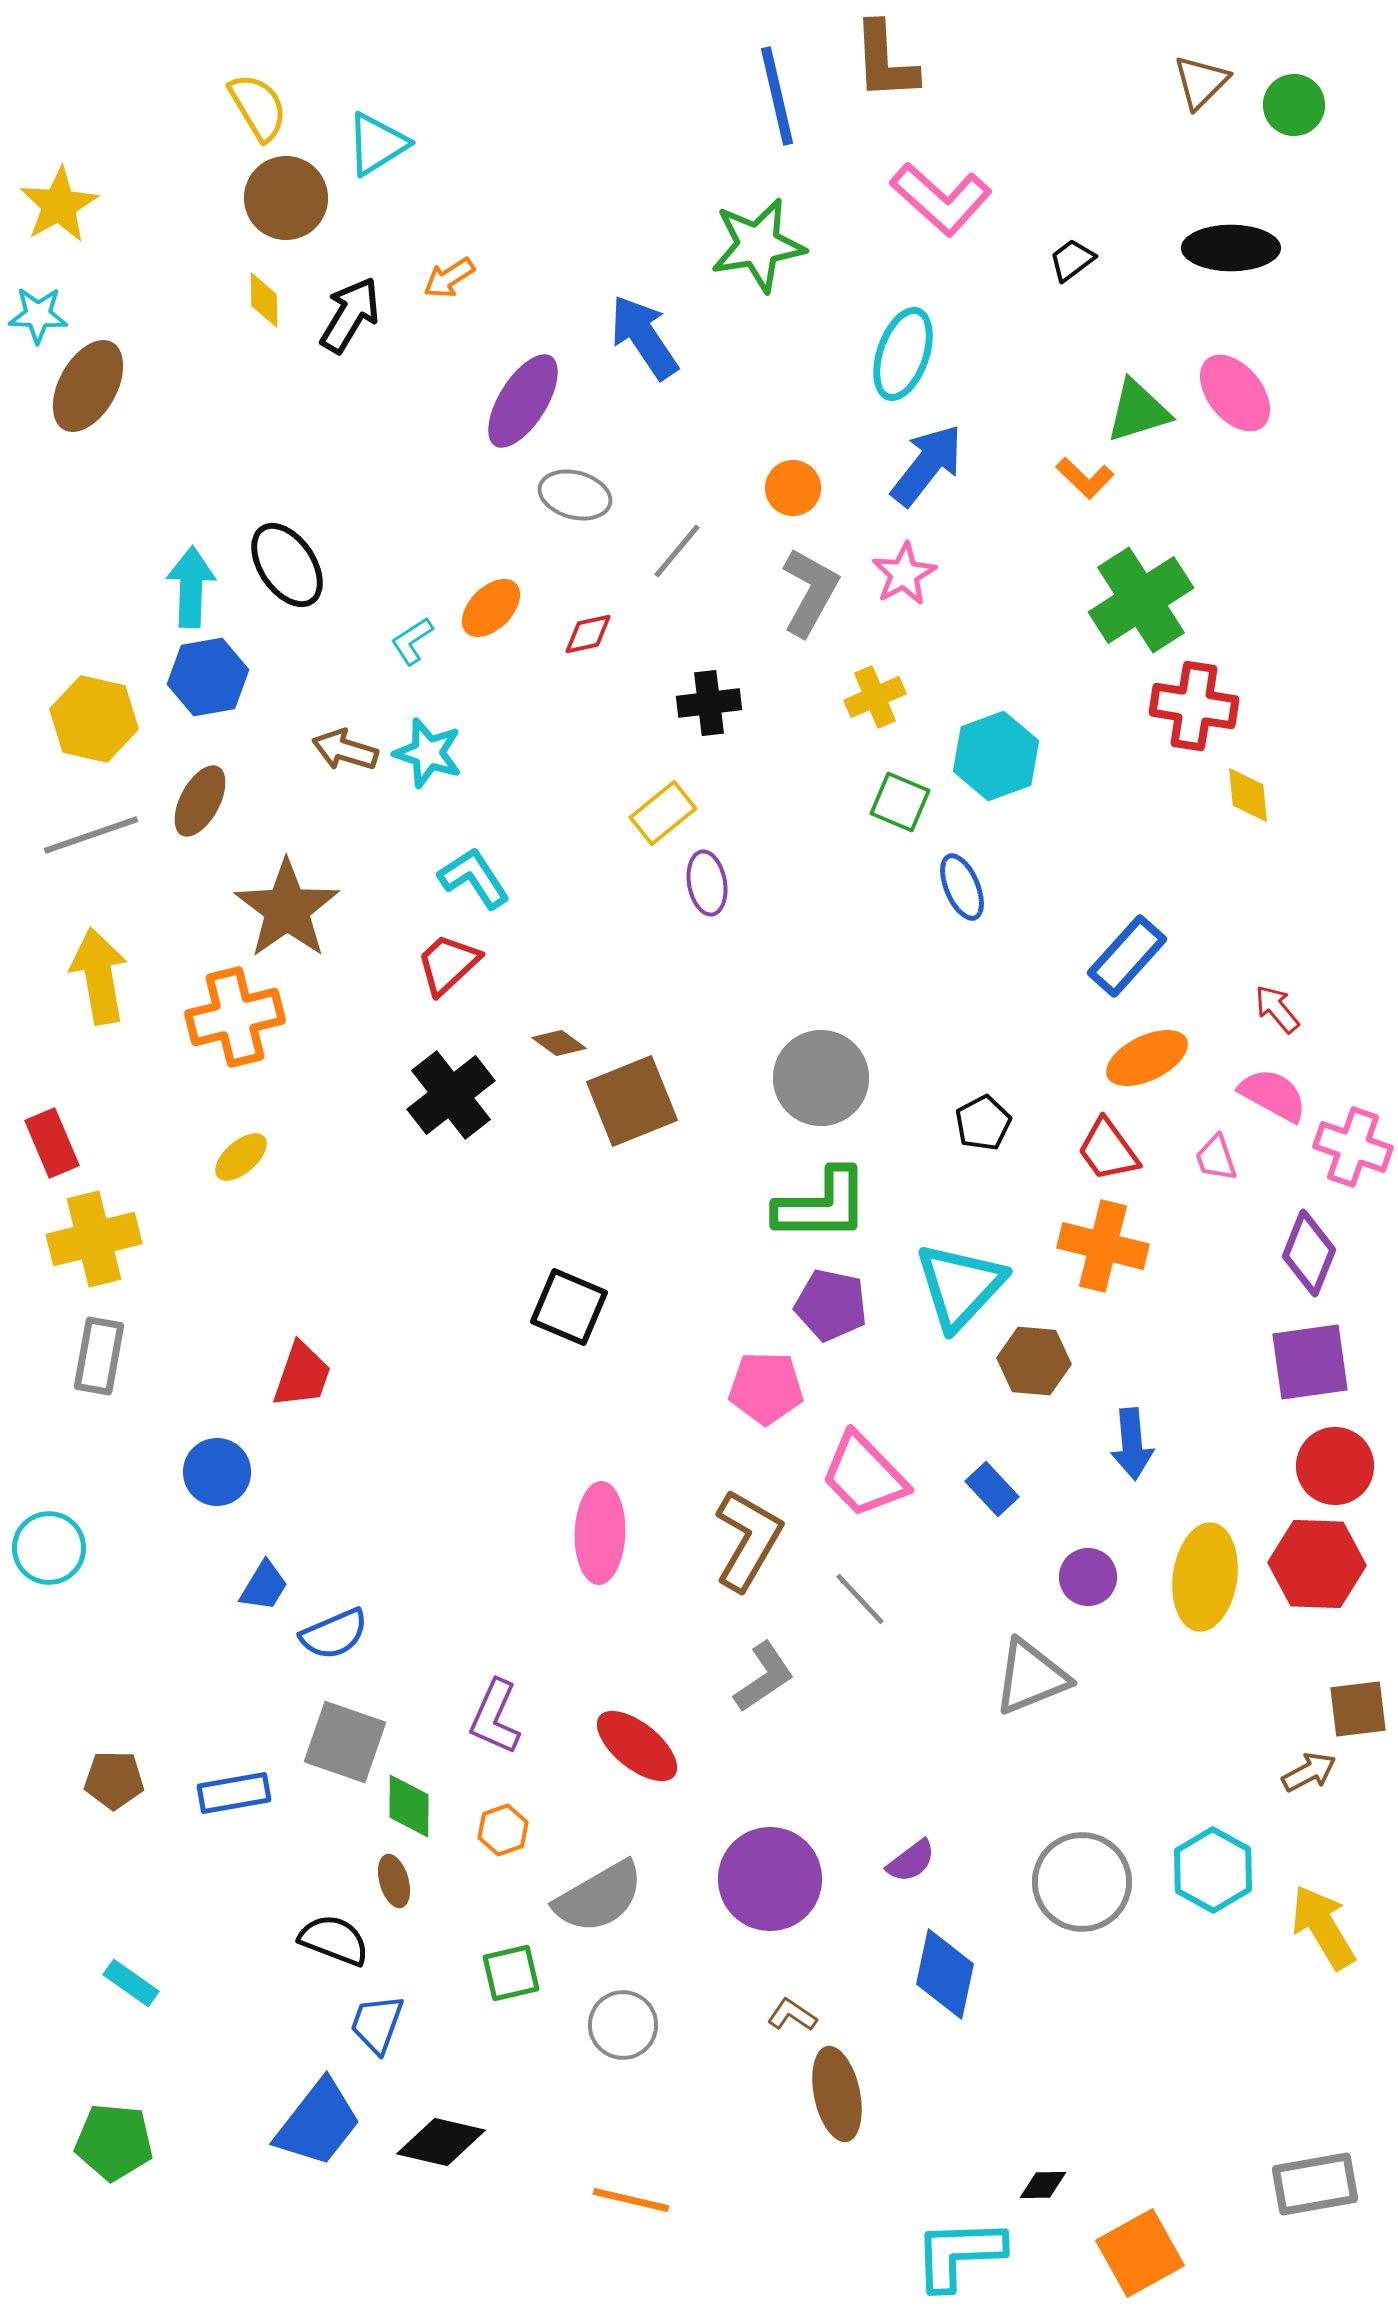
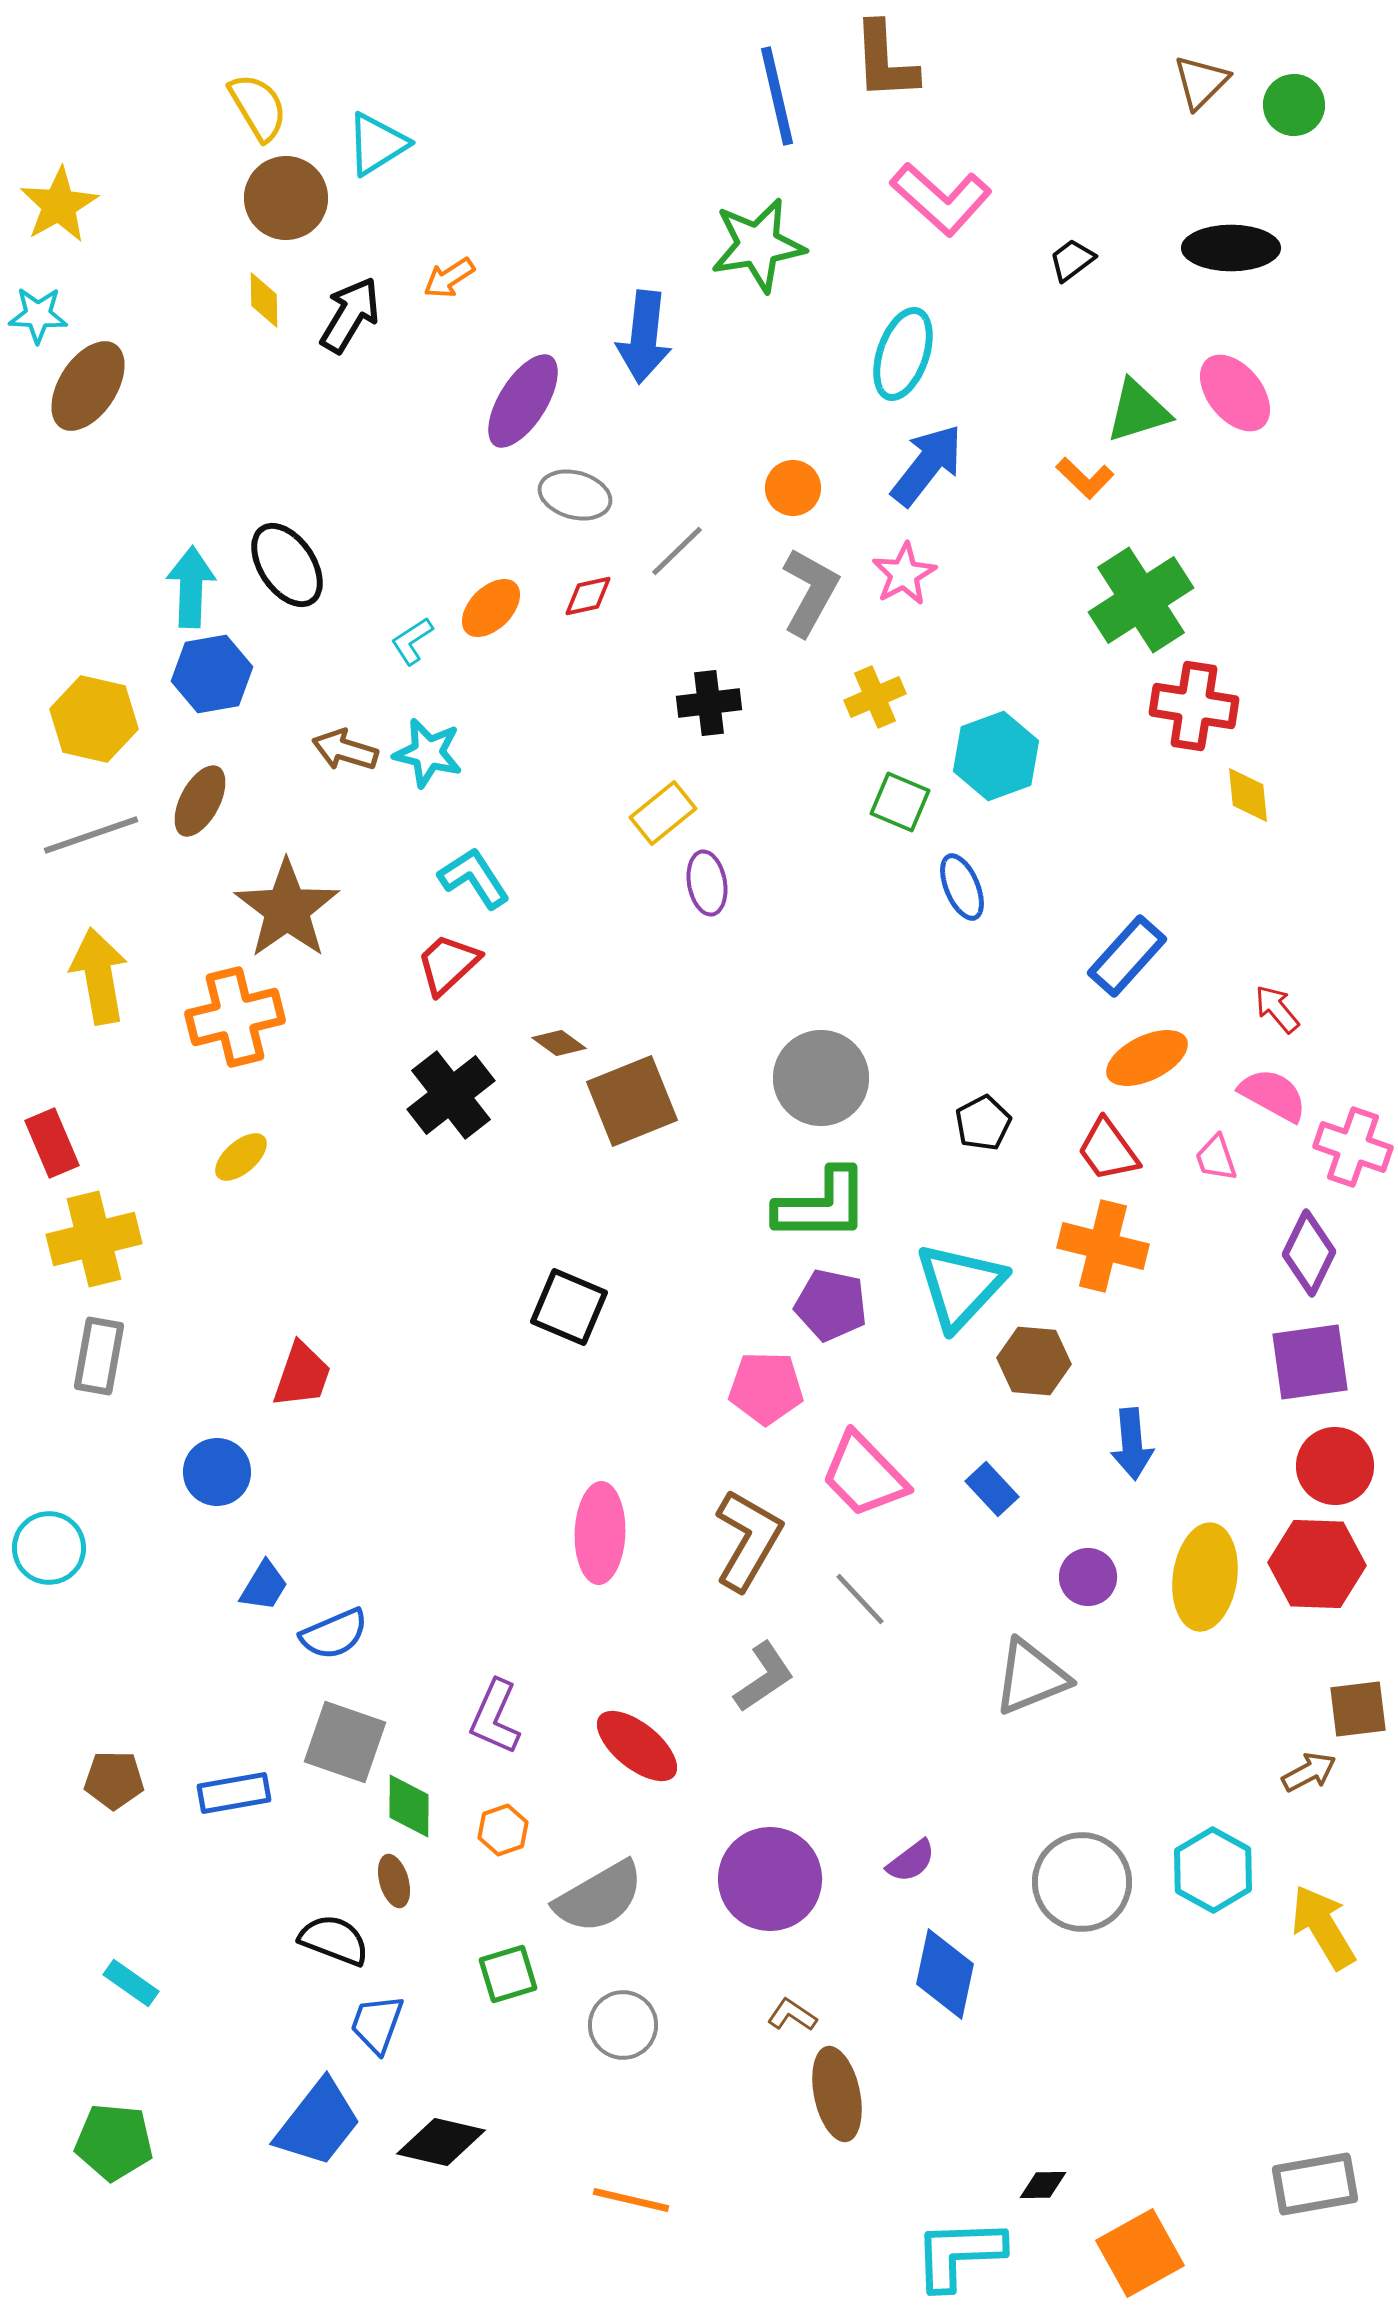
blue arrow at (644, 337): rotated 140 degrees counterclockwise
brown ellipse at (88, 386): rotated 4 degrees clockwise
gray line at (677, 551): rotated 6 degrees clockwise
red diamond at (588, 634): moved 38 px up
blue hexagon at (208, 677): moved 4 px right, 3 px up
cyan star at (428, 753): rotated 4 degrees counterclockwise
purple diamond at (1309, 1253): rotated 4 degrees clockwise
green square at (511, 1973): moved 3 px left, 1 px down; rotated 4 degrees counterclockwise
